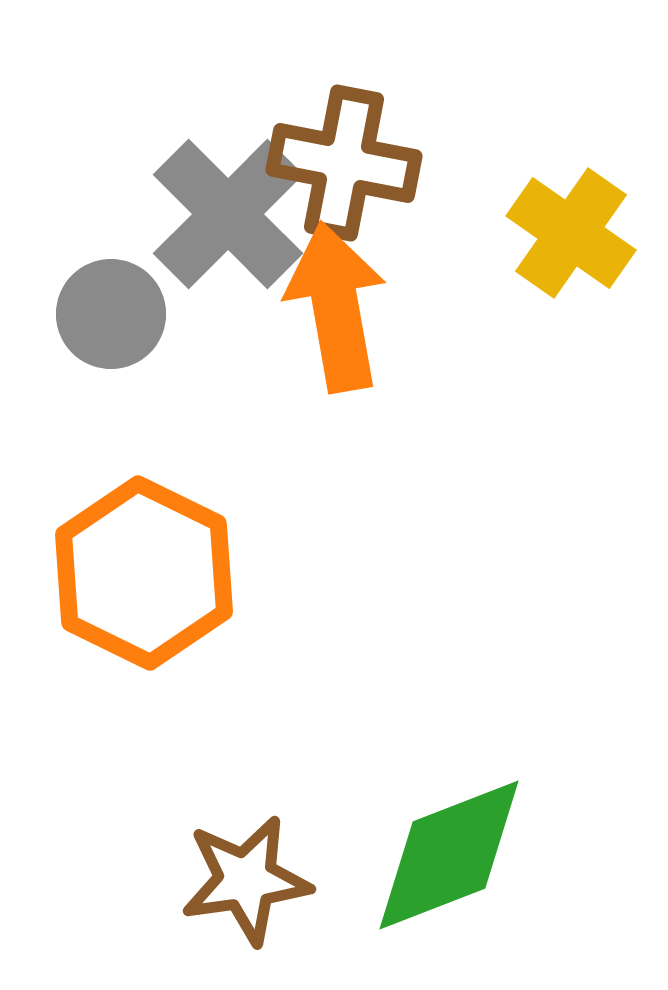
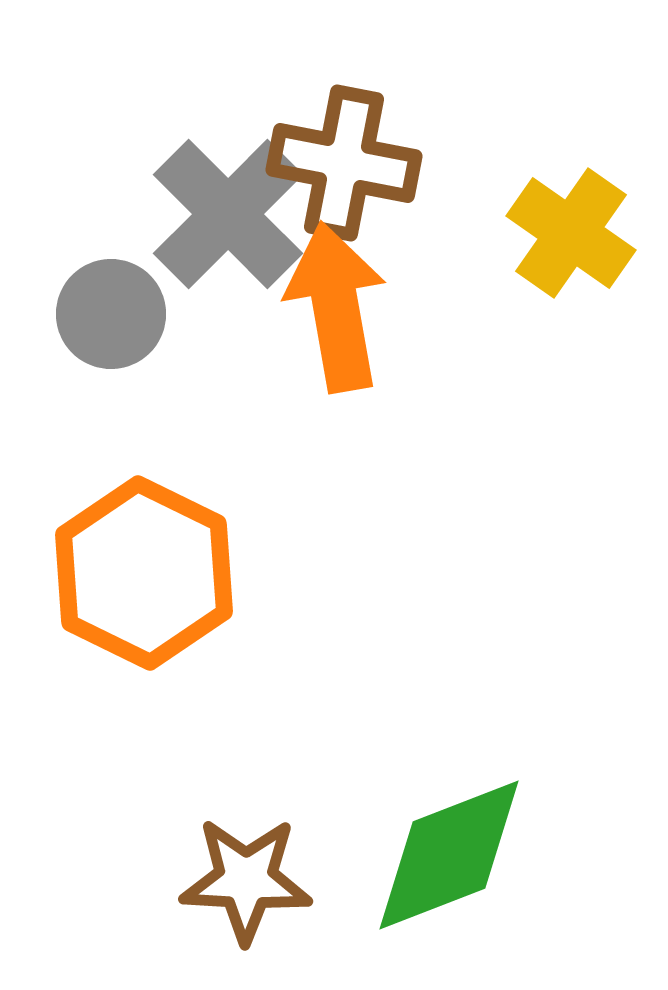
brown star: rotated 11 degrees clockwise
